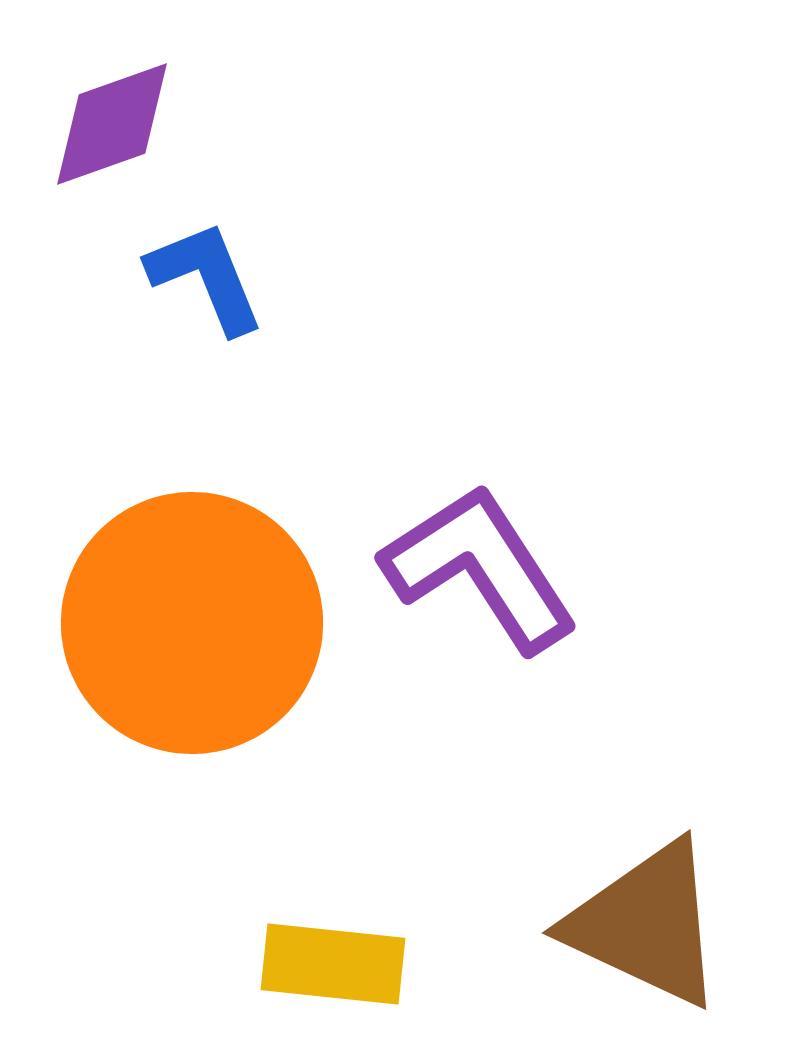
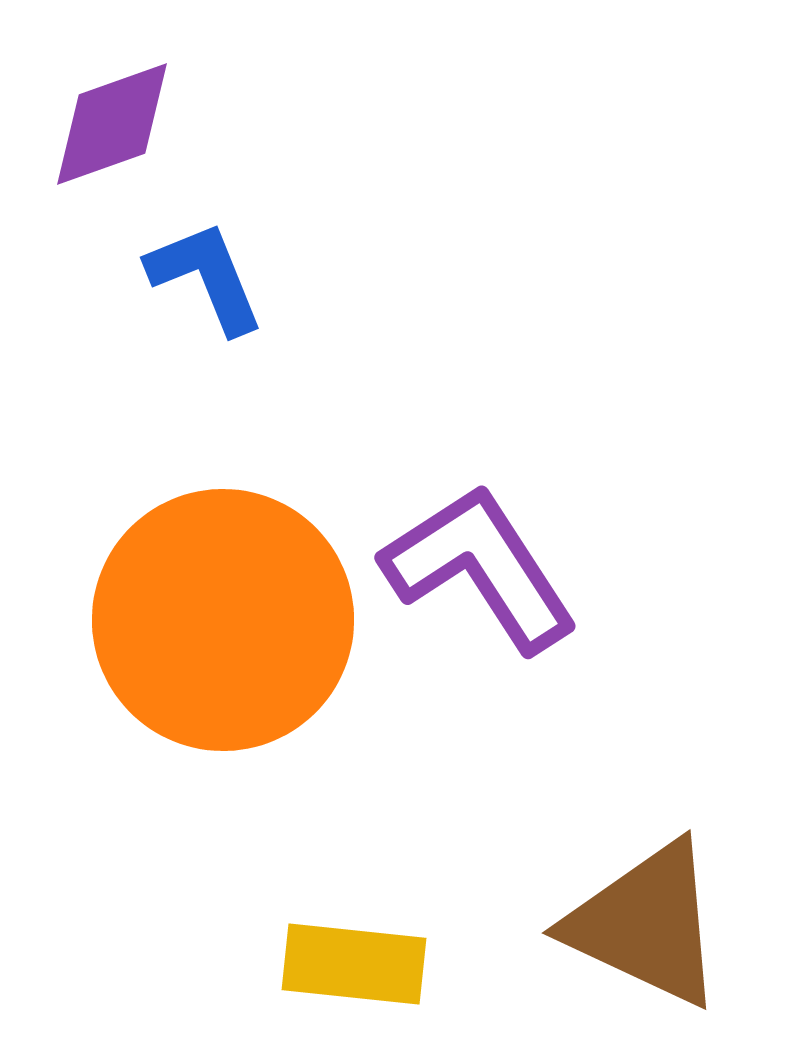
orange circle: moved 31 px right, 3 px up
yellow rectangle: moved 21 px right
